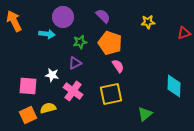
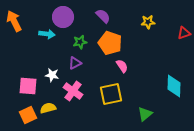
pink semicircle: moved 4 px right
